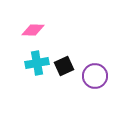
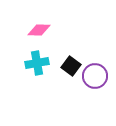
pink diamond: moved 6 px right
black square: moved 7 px right; rotated 30 degrees counterclockwise
